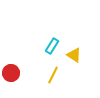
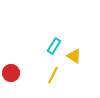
cyan rectangle: moved 2 px right
yellow triangle: moved 1 px down
